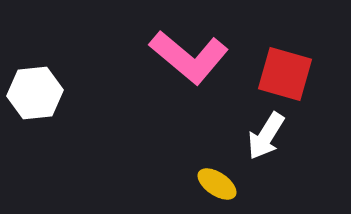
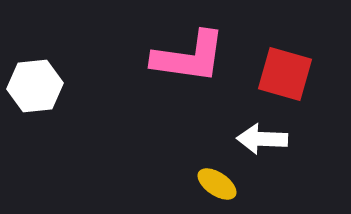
pink L-shape: rotated 32 degrees counterclockwise
white hexagon: moved 7 px up
white arrow: moved 4 px left, 3 px down; rotated 60 degrees clockwise
